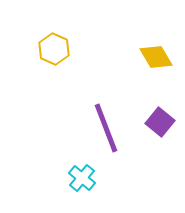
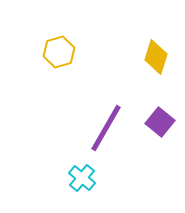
yellow hexagon: moved 5 px right, 3 px down; rotated 20 degrees clockwise
yellow diamond: rotated 48 degrees clockwise
purple line: rotated 51 degrees clockwise
